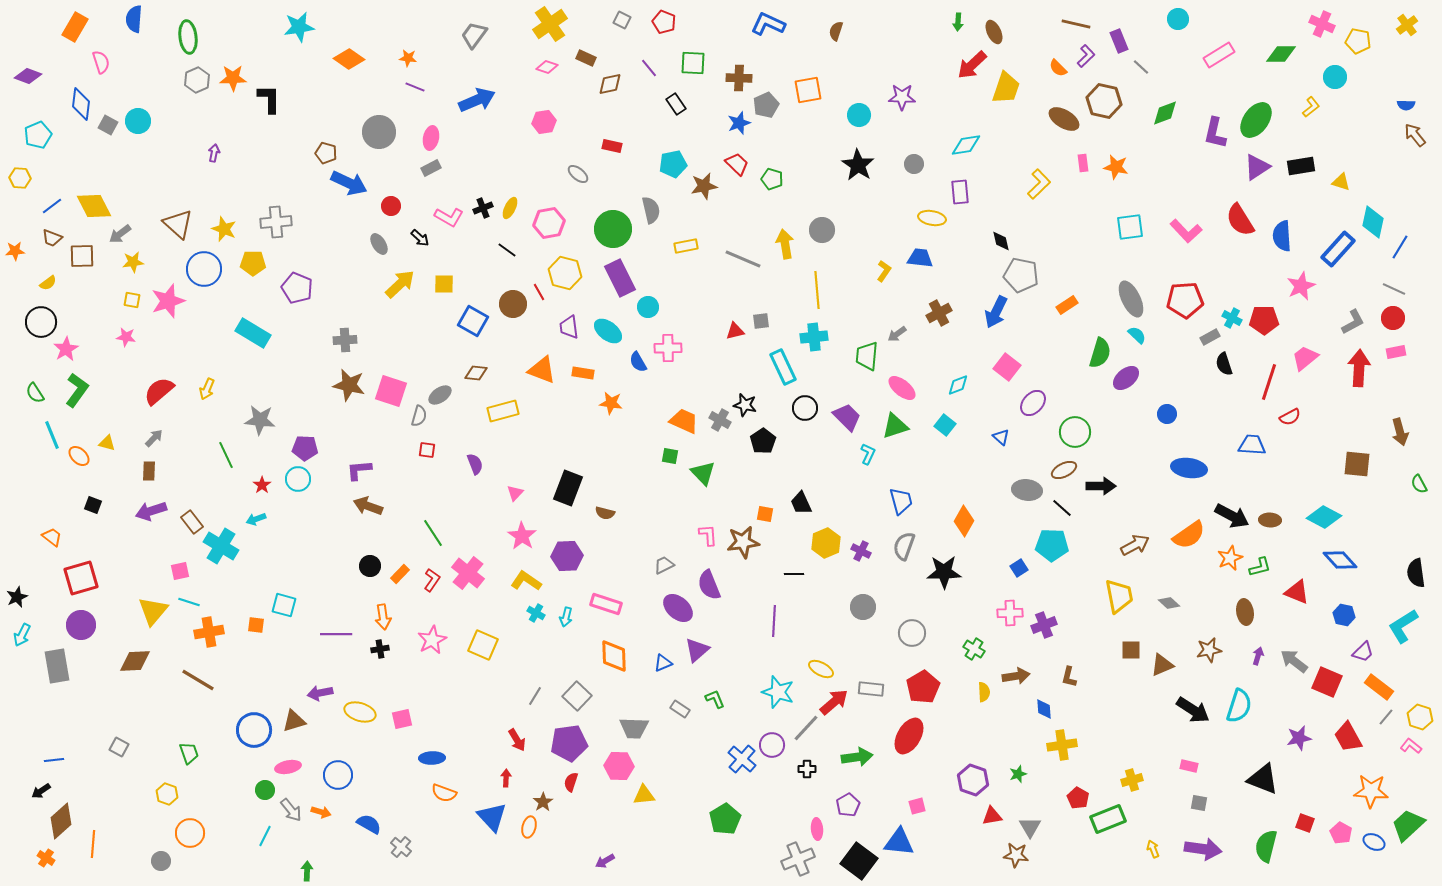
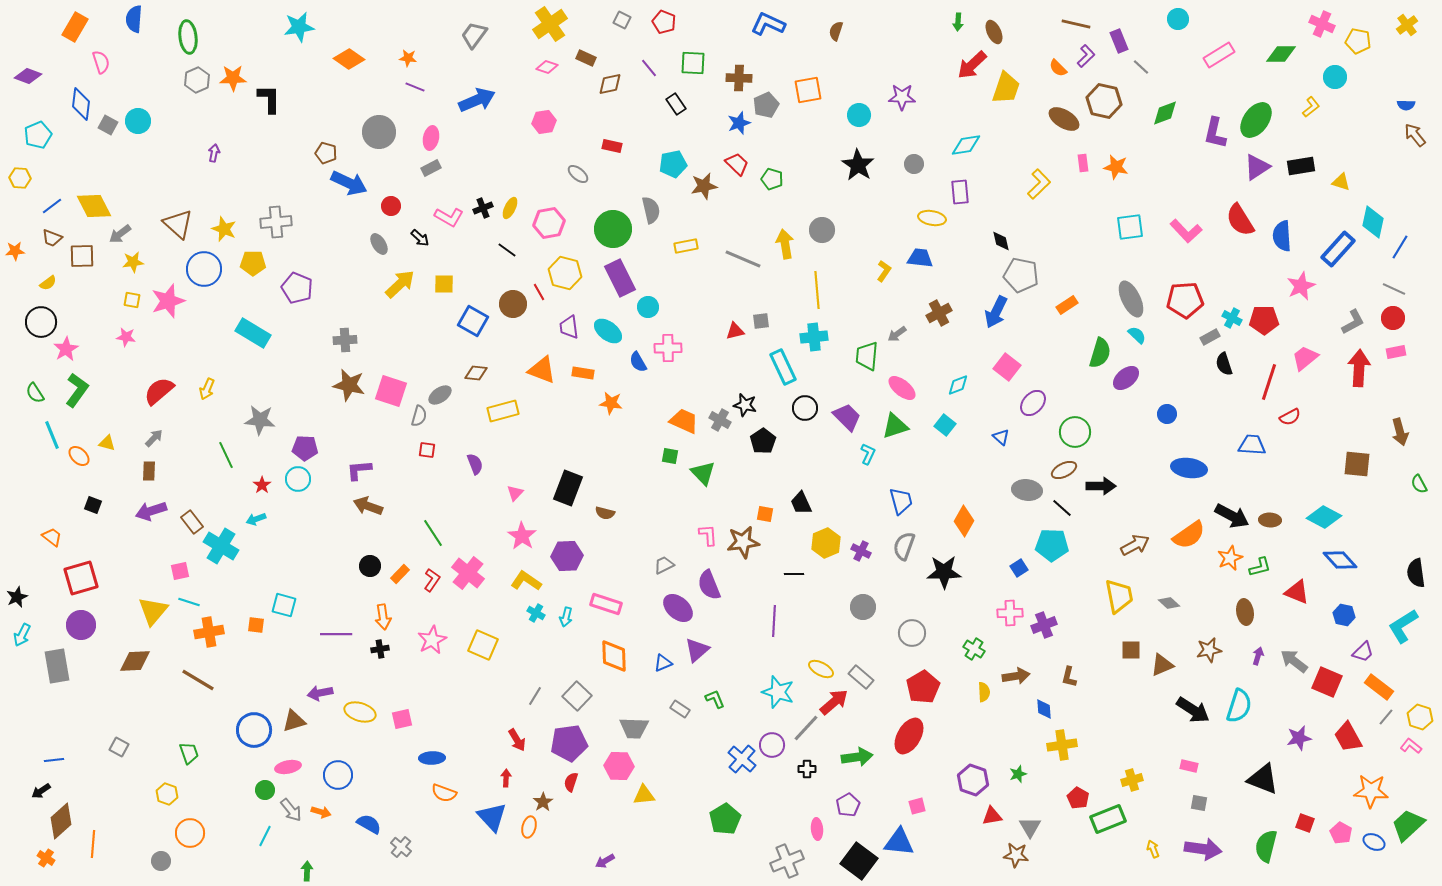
gray rectangle at (871, 689): moved 10 px left, 12 px up; rotated 35 degrees clockwise
gray cross at (798, 859): moved 11 px left, 2 px down
